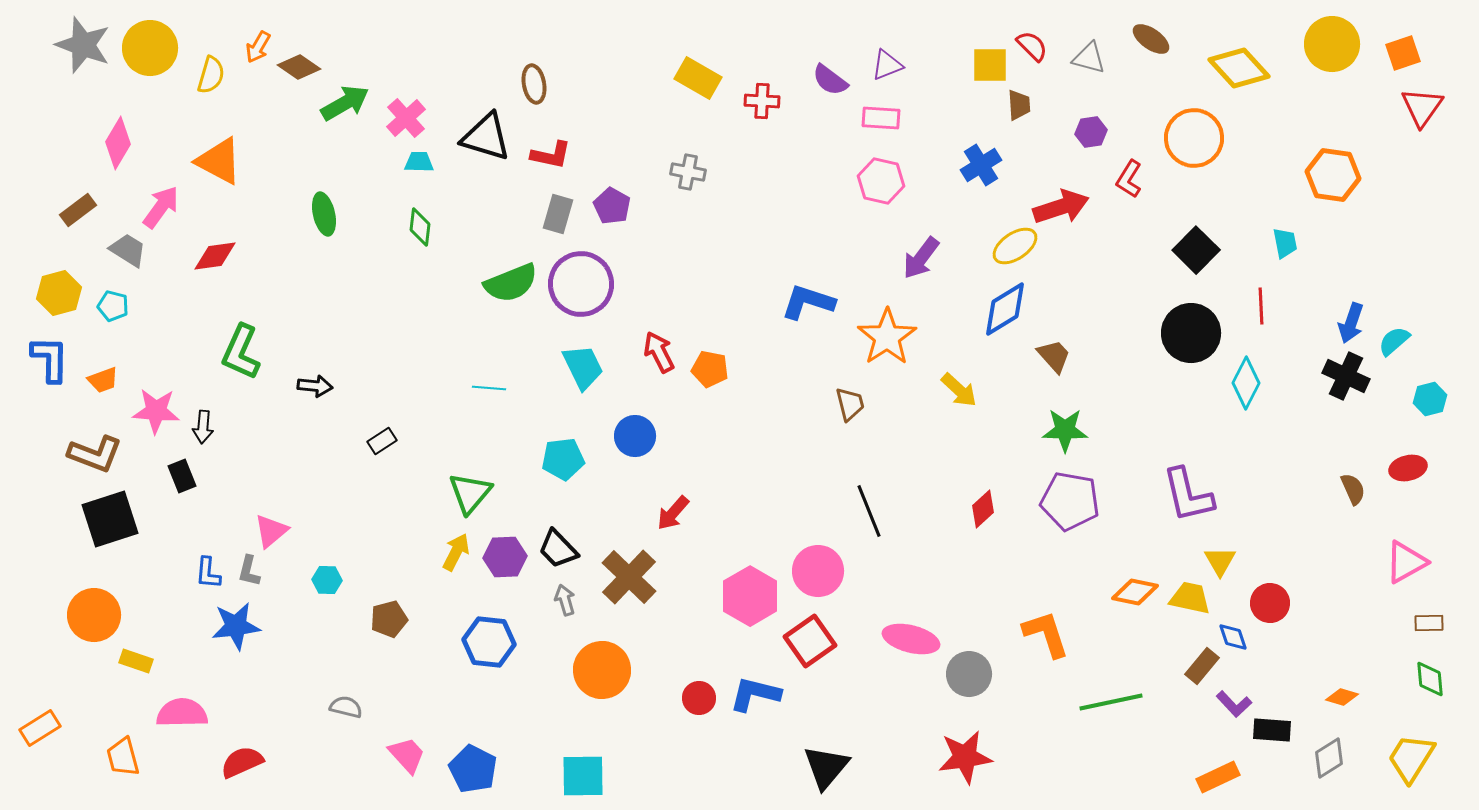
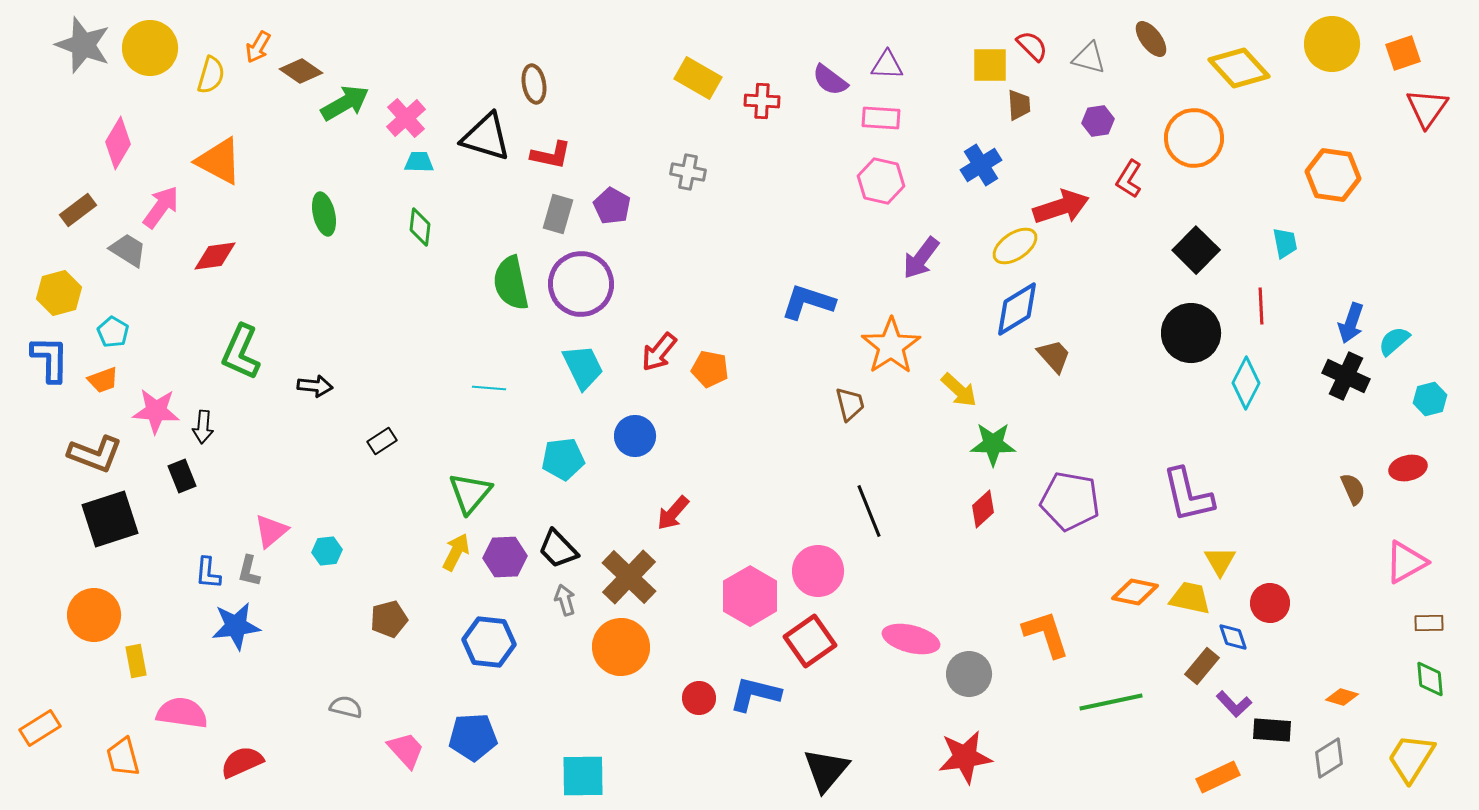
brown ellipse at (1151, 39): rotated 18 degrees clockwise
purple triangle at (887, 65): rotated 24 degrees clockwise
brown diamond at (299, 67): moved 2 px right, 4 px down
red triangle at (1422, 107): moved 5 px right, 1 px down
purple hexagon at (1091, 132): moved 7 px right, 11 px up
green semicircle at (511, 283): rotated 100 degrees clockwise
cyan pentagon at (113, 306): moved 26 px down; rotated 16 degrees clockwise
blue diamond at (1005, 309): moved 12 px right
orange star at (887, 337): moved 4 px right, 9 px down
red arrow at (659, 352): rotated 114 degrees counterclockwise
green star at (1065, 430): moved 72 px left, 14 px down
cyan hexagon at (327, 580): moved 29 px up; rotated 8 degrees counterclockwise
yellow rectangle at (136, 661): rotated 60 degrees clockwise
orange circle at (602, 670): moved 19 px right, 23 px up
pink semicircle at (182, 713): rotated 9 degrees clockwise
pink trapezoid at (407, 755): moved 1 px left, 5 px up
black triangle at (826, 767): moved 3 px down
blue pentagon at (473, 769): moved 32 px up; rotated 30 degrees counterclockwise
